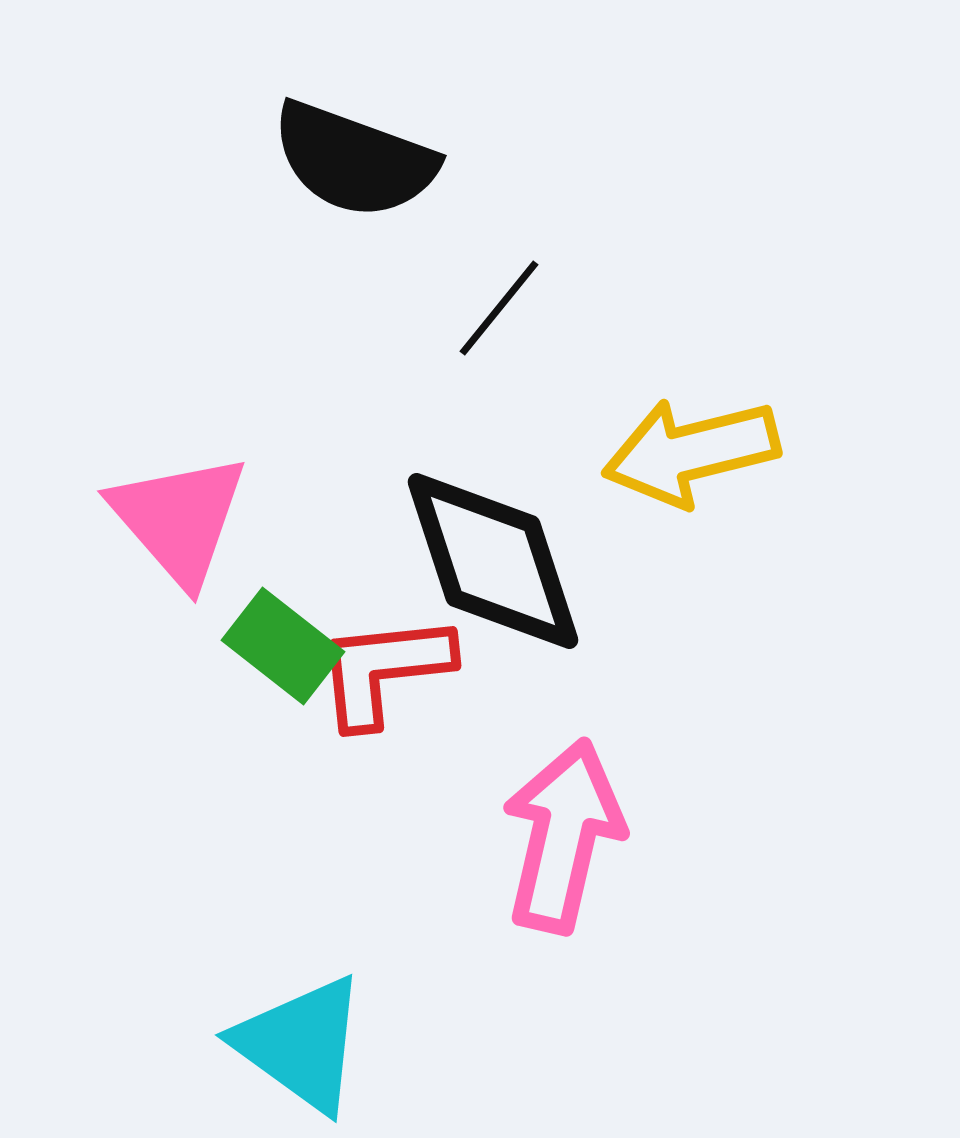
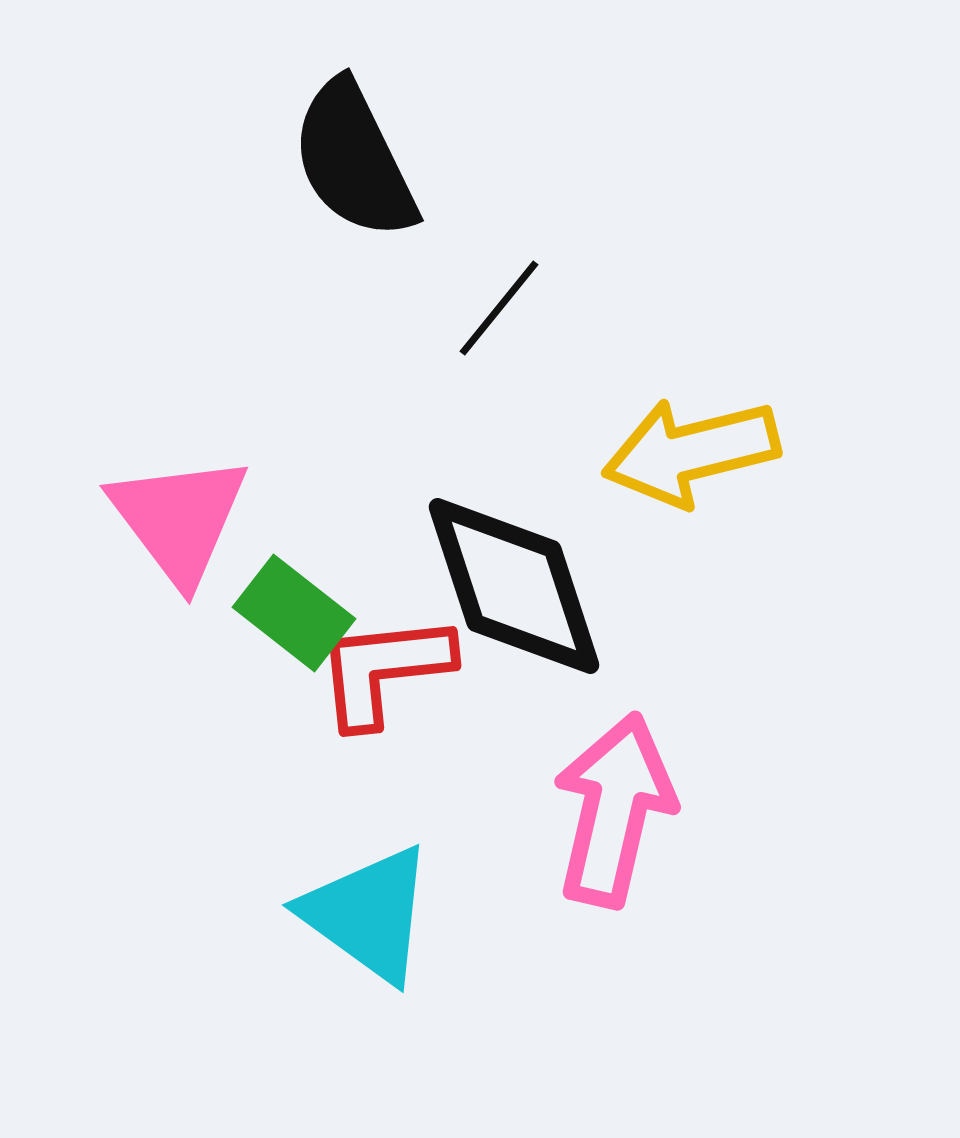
black semicircle: rotated 44 degrees clockwise
pink triangle: rotated 4 degrees clockwise
black diamond: moved 21 px right, 25 px down
green rectangle: moved 11 px right, 33 px up
pink arrow: moved 51 px right, 26 px up
cyan triangle: moved 67 px right, 130 px up
